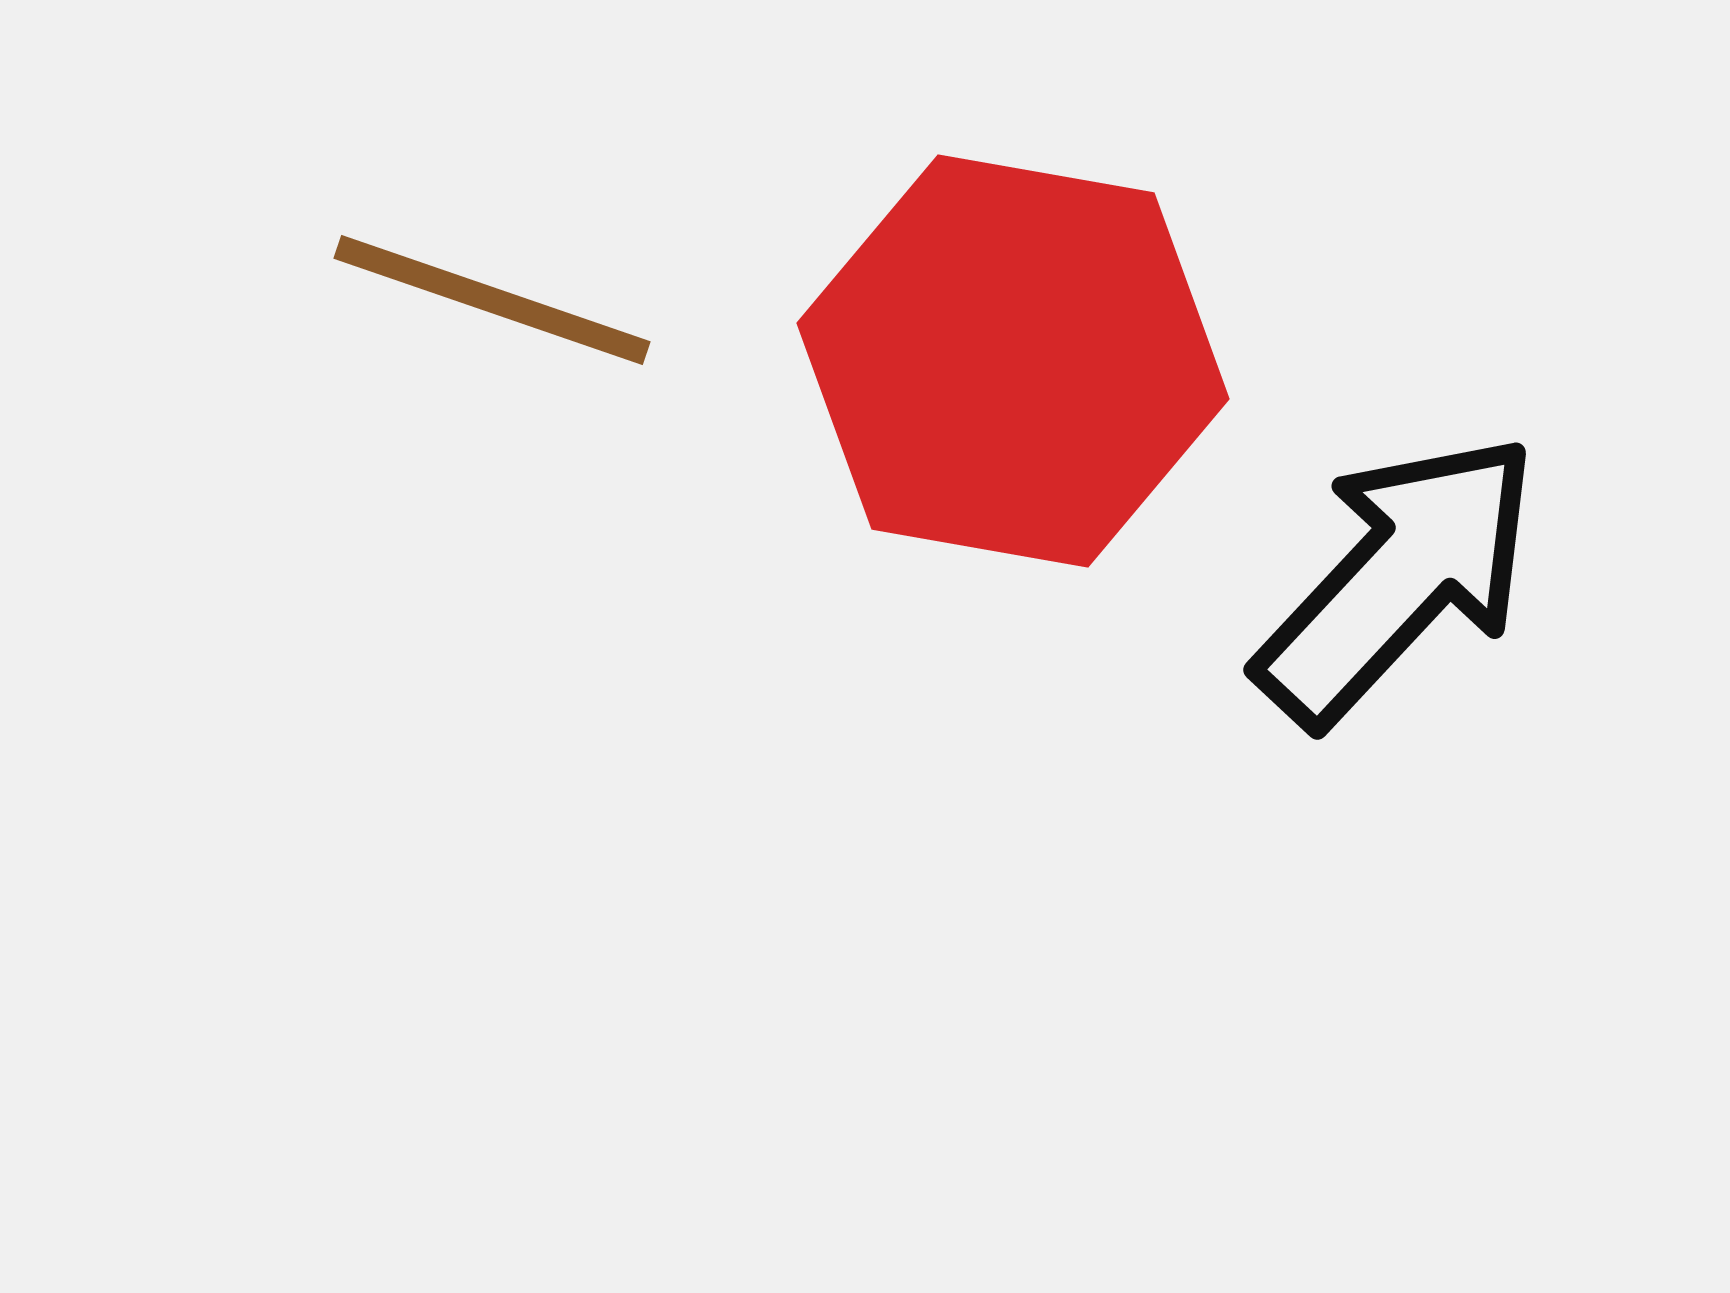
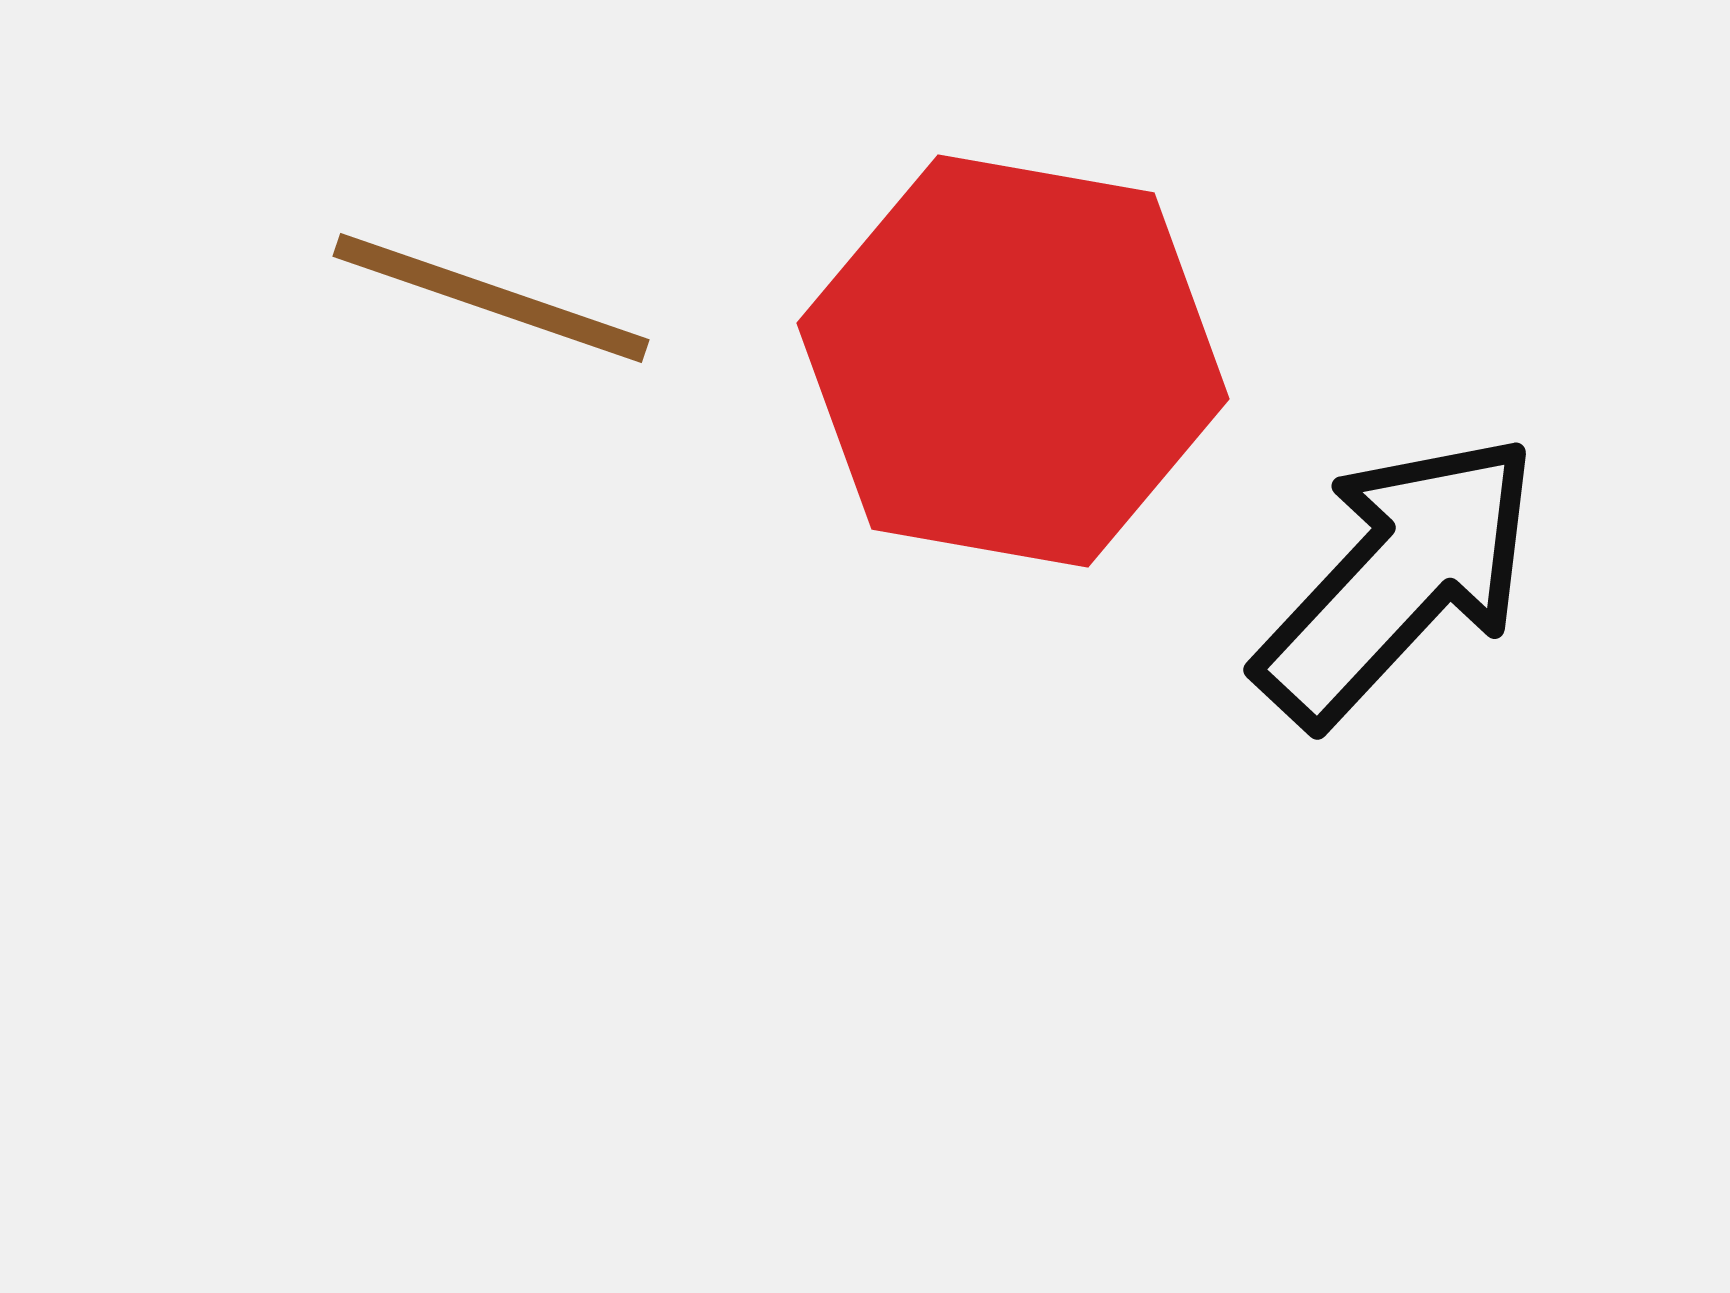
brown line: moved 1 px left, 2 px up
